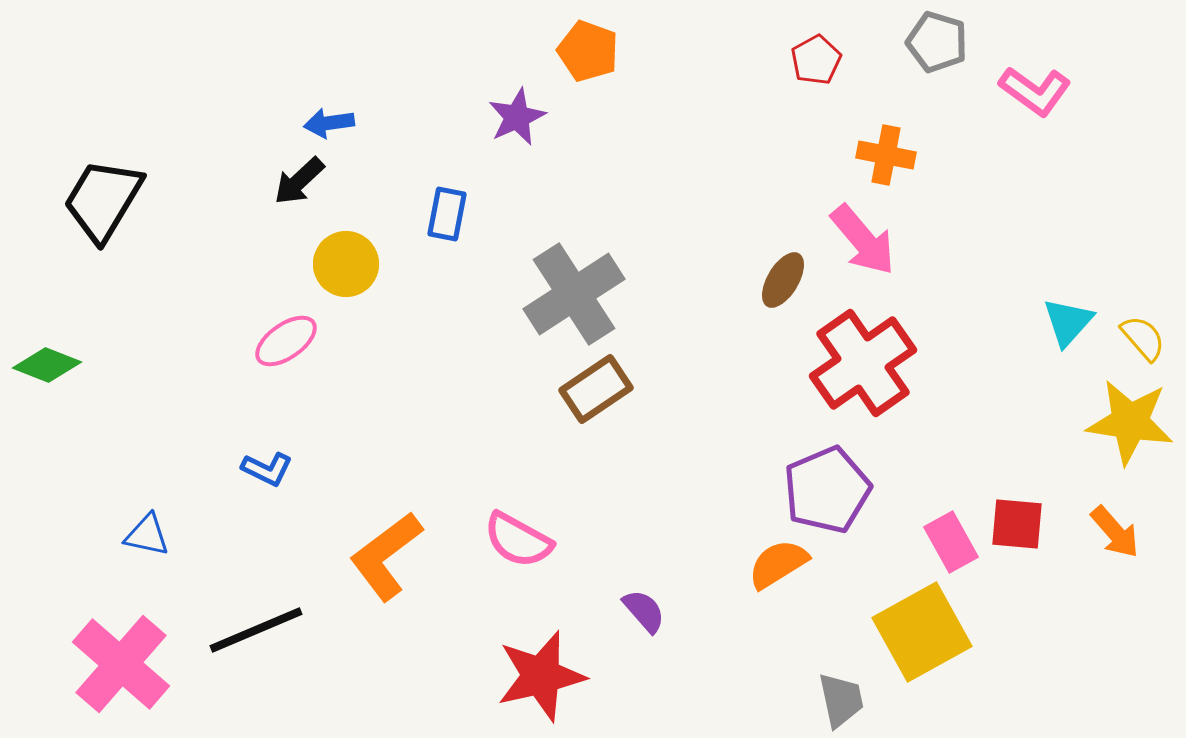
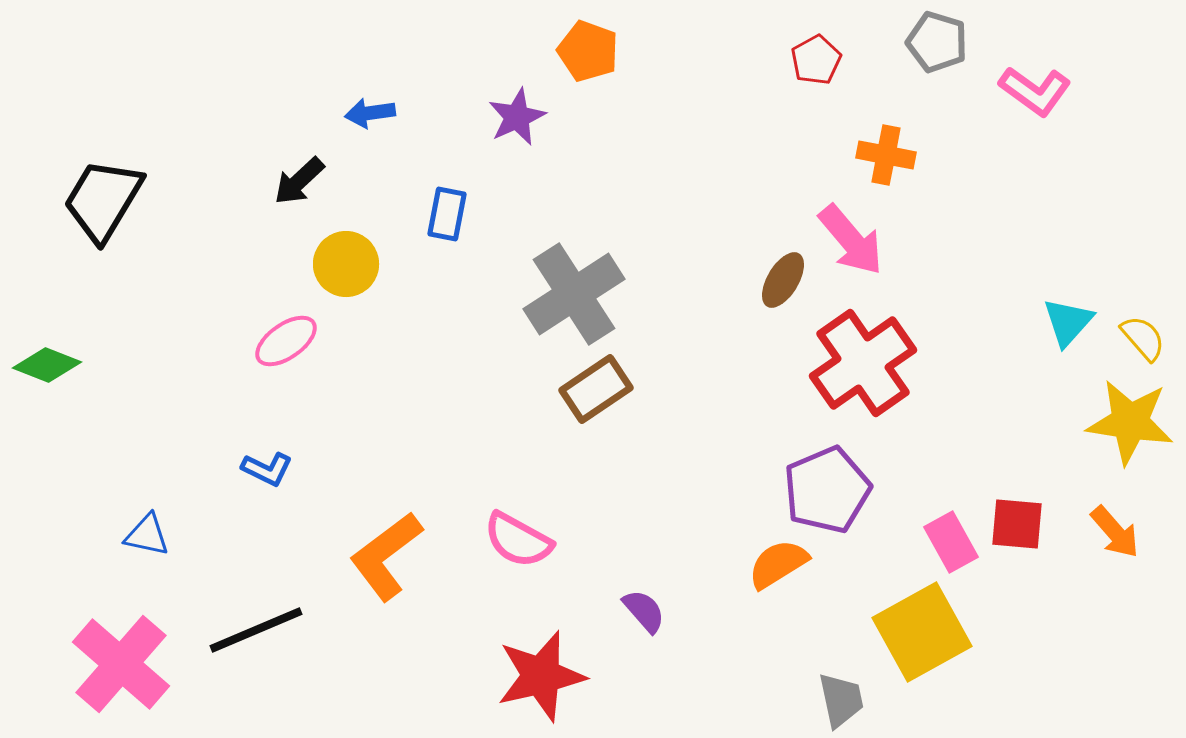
blue arrow: moved 41 px right, 10 px up
pink arrow: moved 12 px left
